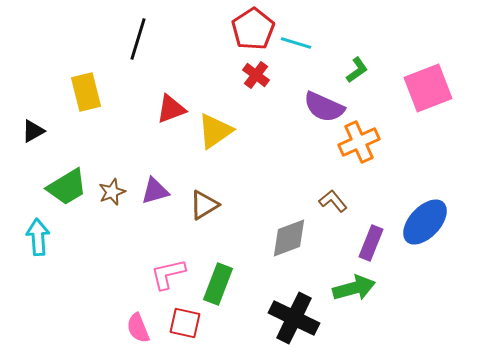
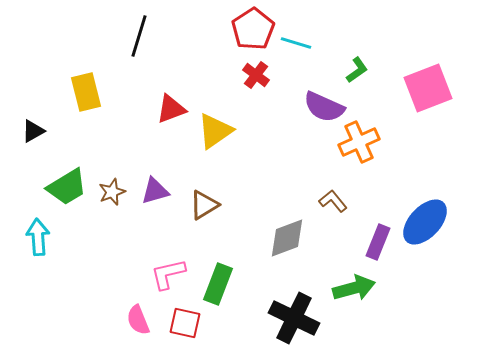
black line: moved 1 px right, 3 px up
gray diamond: moved 2 px left
purple rectangle: moved 7 px right, 1 px up
pink semicircle: moved 8 px up
